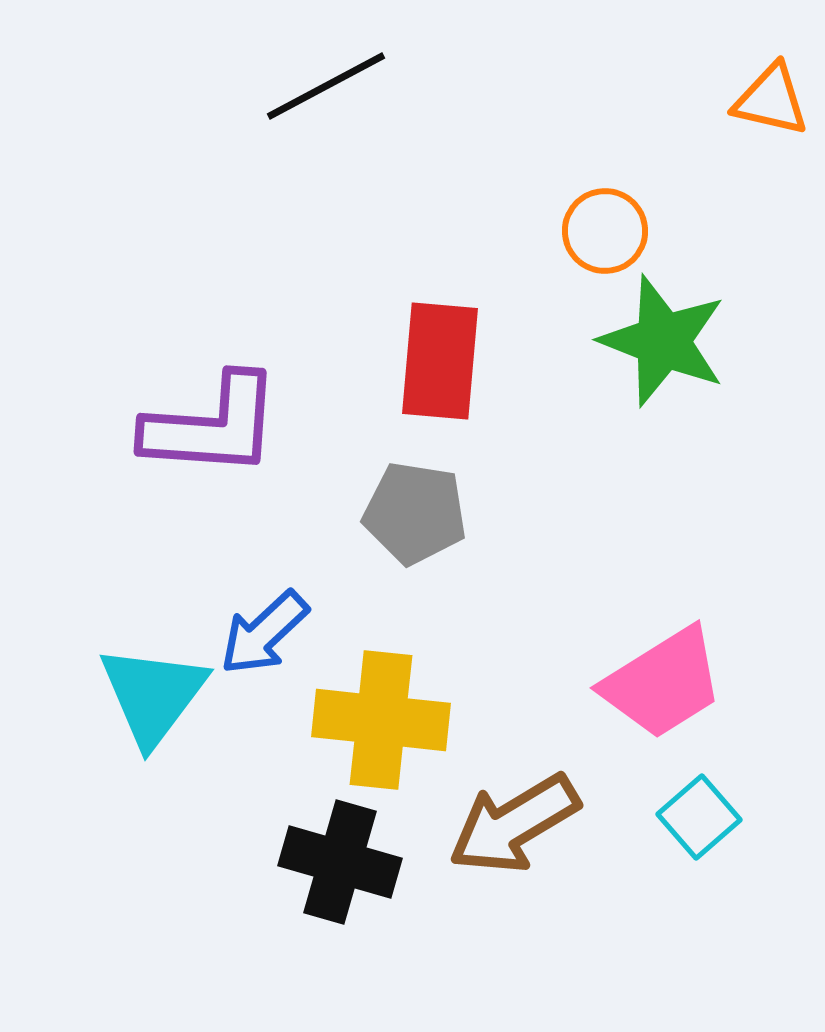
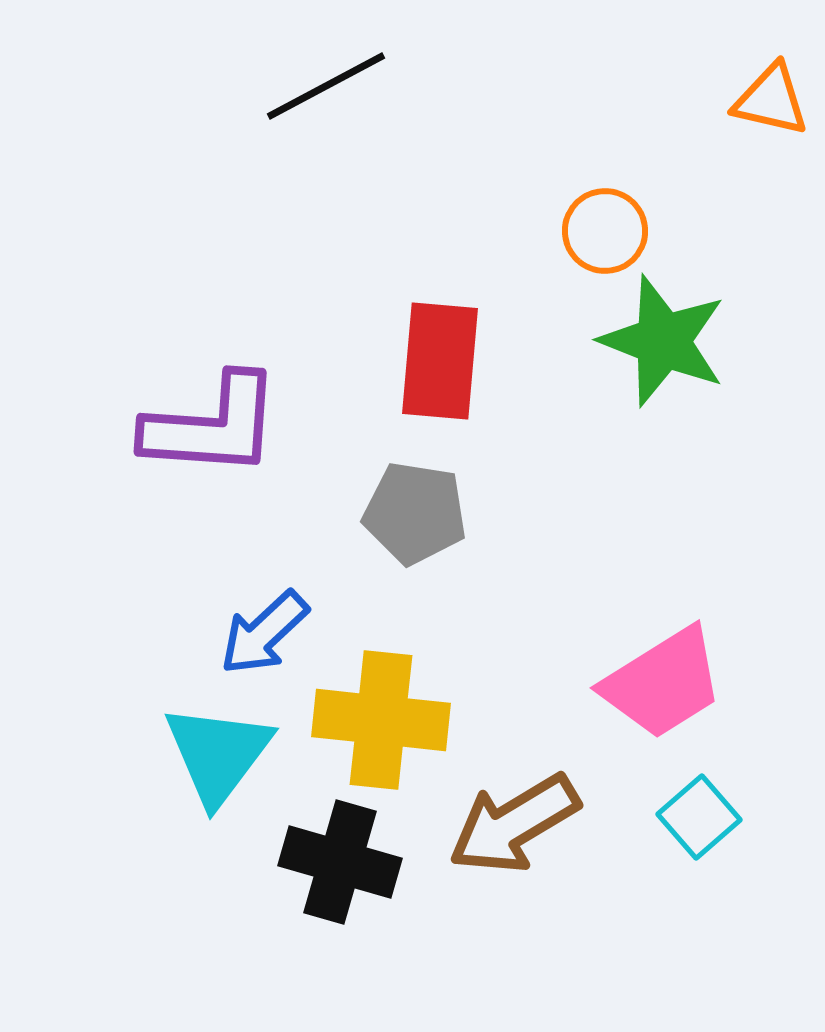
cyan triangle: moved 65 px right, 59 px down
